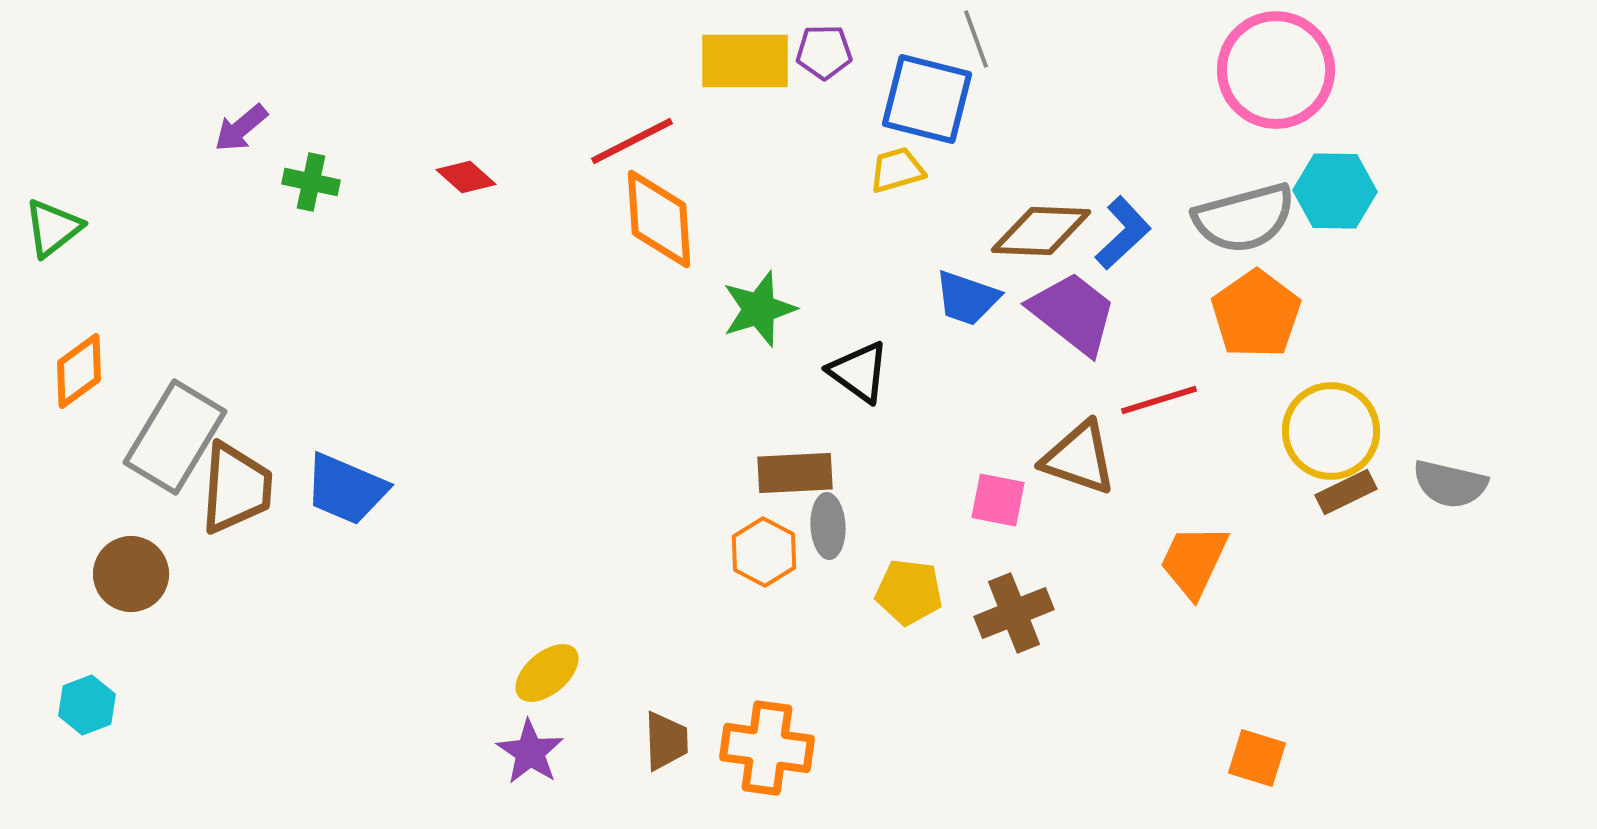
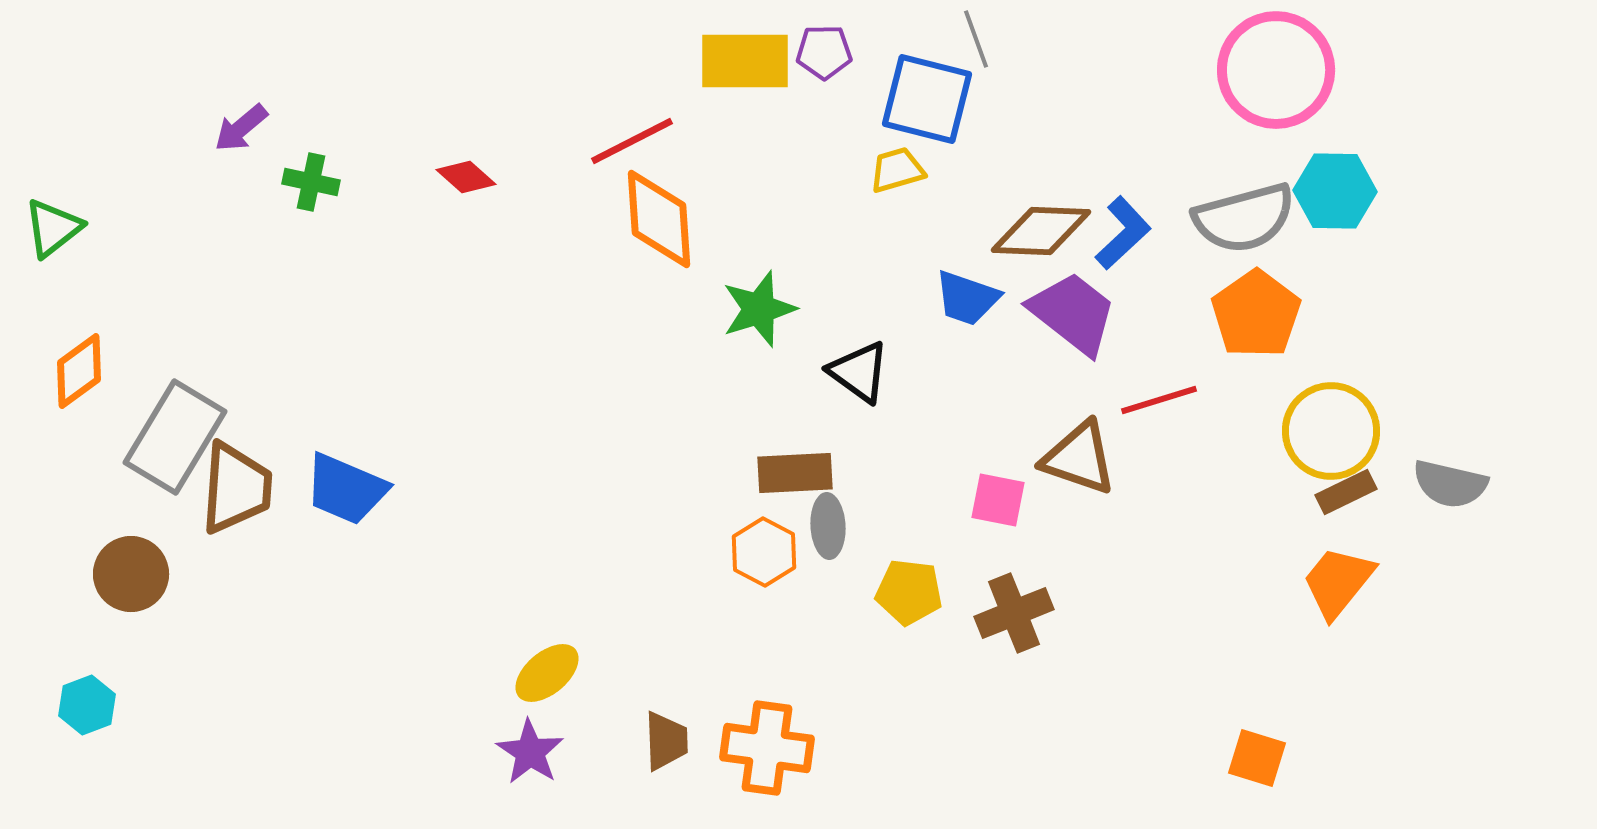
orange trapezoid at (1194, 561): moved 144 px right, 21 px down; rotated 14 degrees clockwise
